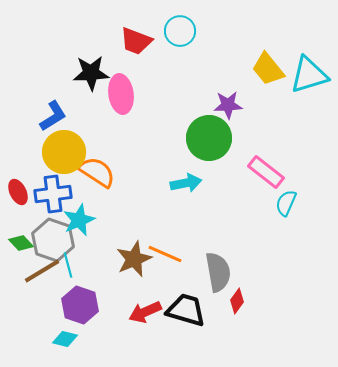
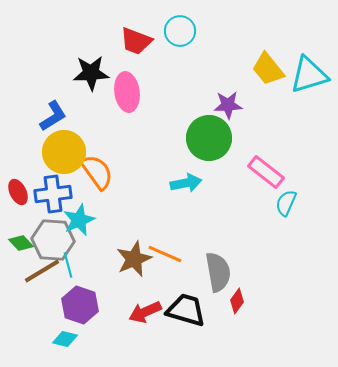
pink ellipse: moved 6 px right, 2 px up
orange semicircle: rotated 21 degrees clockwise
gray hexagon: rotated 15 degrees counterclockwise
